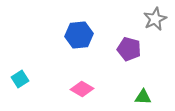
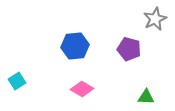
blue hexagon: moved 4 px left, 11 px down
cyan square: moved 3 px left, 2 px down
green triangle: moved 3 px right
